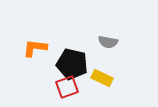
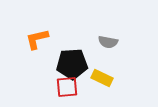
orange L-shape: moved 2 px right, 9 px up; rotated 20 degrees counterclockwise
black pentagon: rotated 16 degrees counterclockwise
red square: rotated 15 degrees clockwise
